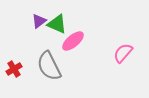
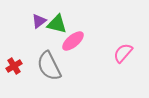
green triangle: rotated 10 degrees counterclockwise
red cross: moved 3 px up
